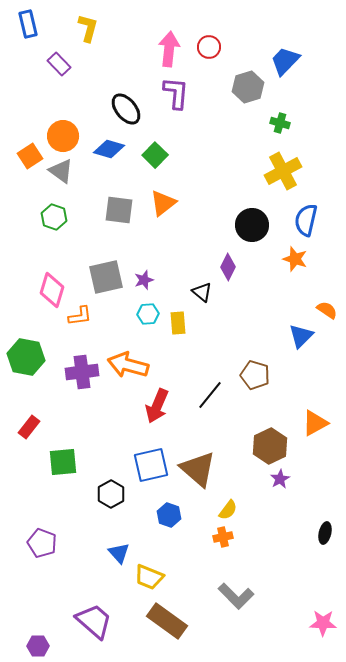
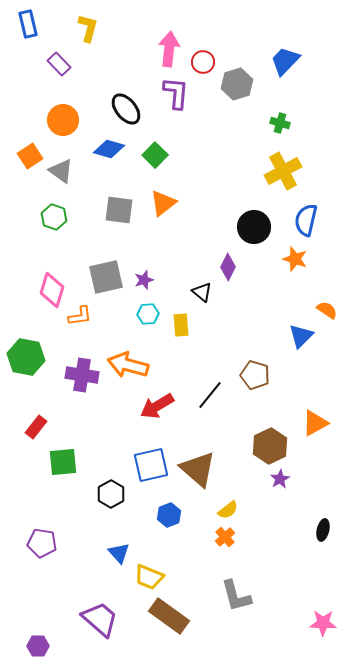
red circle at (209, 47): moved 6 px left, 15 px down
gray hexagon at (248, 87): moved 11 px left, 3 px up
orange circle at (63, 136): moved 16 px up
black circle at (252, 225): moved 2 px right, 2 px down
yellow rectangle at (178, 323): moved 3 px right, 2 px down
purple cross at (82, 372): moved 3 px down; rotated 16 degrees clockwise
red arrow at (157, 406): rotated 36 degrees clockwise
red rectangle at (29, 427): moved 7 px right
yellow semicircle at (228, 510): rotated 15 degrees clockwise
blue hexagon at (169, 515): rotated 20 degrees clockwise
black ellipse at (325, 533): moved 2 px left, 3 px up
orange cross at (223, 537): moved 2 px right; rotated 30 degrees counterclockwise
purple pentagon at (42, 543): rotated 12 degrees counterclockwise
gray L-shape at (236, 596): rotated 30 degrees clockwise
purple trapezoid at (94, 621): moved 6 px right, 2 px up
brown rectangle at (167, 621): moved 2 px right, 5 px up
